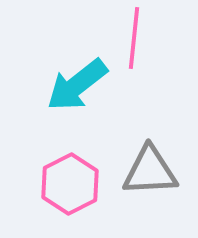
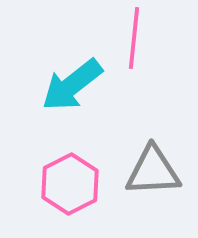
cyan arrow: moved 5 px left
gray triangle: moved 3 px right
